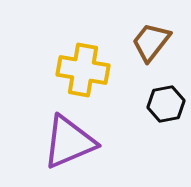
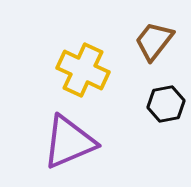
brown trapezoid: moved 3 px right, 1 px up
yellow cross: rotated 15 degrees clockwise
